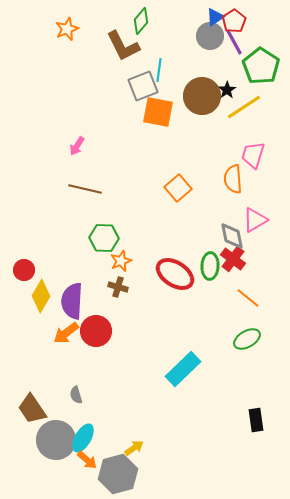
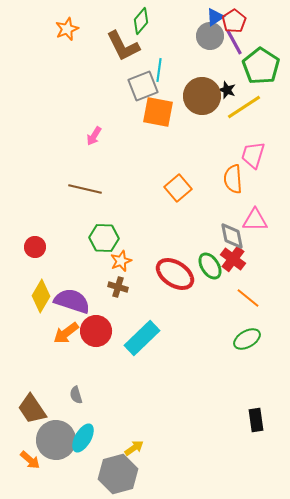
black star at (227, 90): rotated 18 degrees counterclockwise
pink arrow at (77, 146): moved 17 px right, 10 px up
pink triangle at (255, 220): rotated 32 degrees clockwise
green ellipse at (210, 266): rotated 36 degrees counterclockwise
red circle at (24, 270): moved 11 px right, 23 px up
purple semicircle at (72, 301): rotated 105 degrees clockwise
cyan rectangle at (183, 369): moved 41 px left, 31 px up
orange arrow at (87, 460): moved 57 px left
